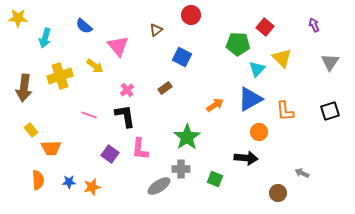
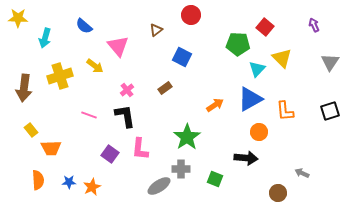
orange star: rotated 12 degrees counterclockwise
